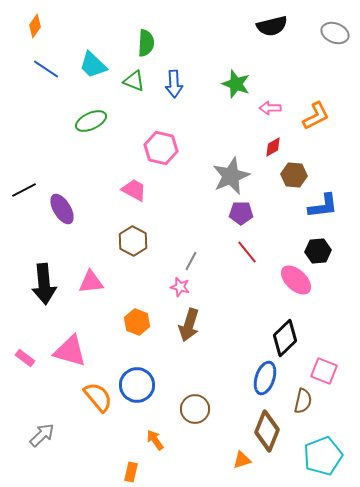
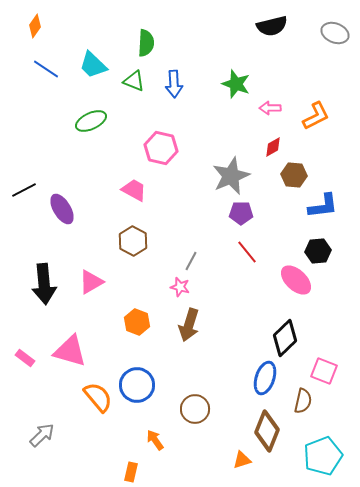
pink triangle at (91, 282): rotated 24 degrees counterclockwise
